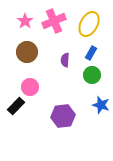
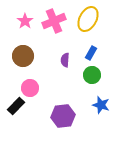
yellow ellipse: moved 1 px left, 5 px up
brown circle: moved 4 px left, 4 px down
pink circle: moved 1 px down
